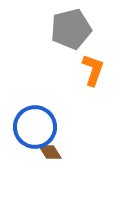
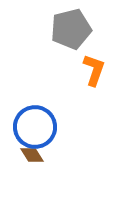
orange L-shape: moved 1 px right
brown diamond: moved 18 px left, 3 px down
